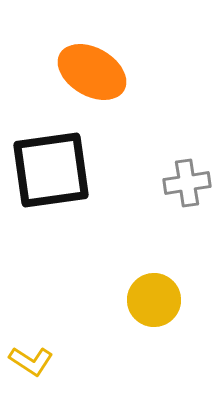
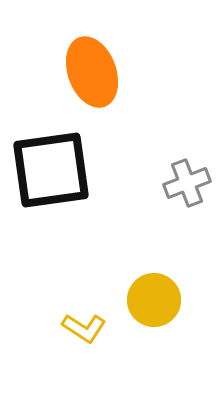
orange ellipse: rotated 40 degrees clockwise
gray cross: rotated 12 degrees counterclockwise
yellow L-shape: moved 53 px right, 33 px up
